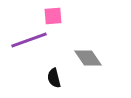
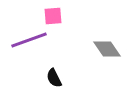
gray diamond: moved 19 px right, 9 px up
black semicircle: rotated 12 degrees counterclockwise
